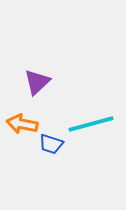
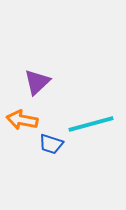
orange arrow: moved 4 px up
